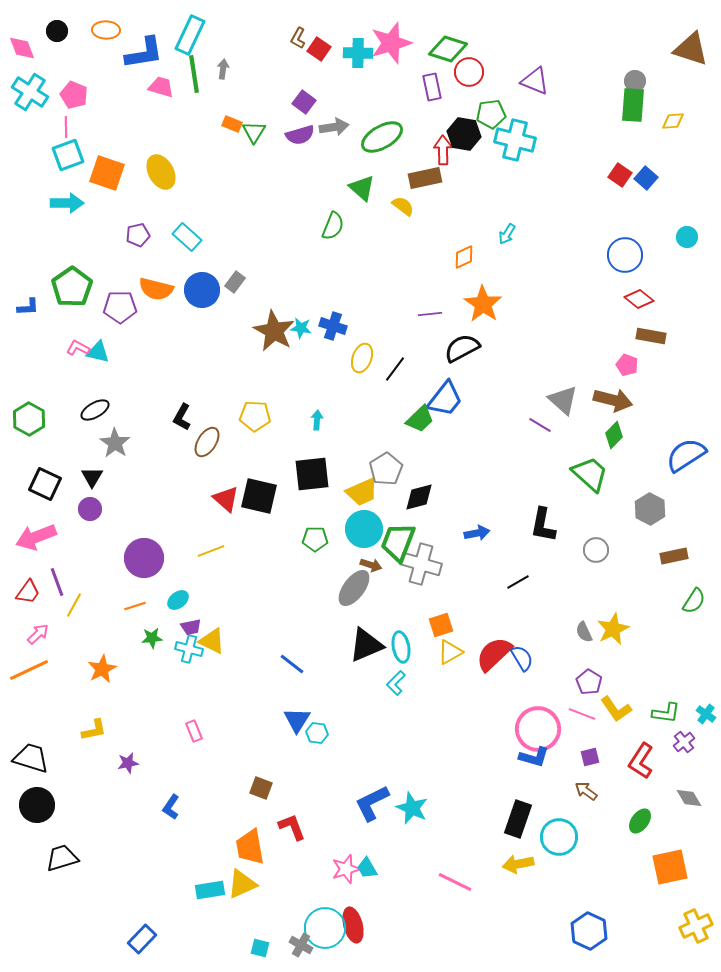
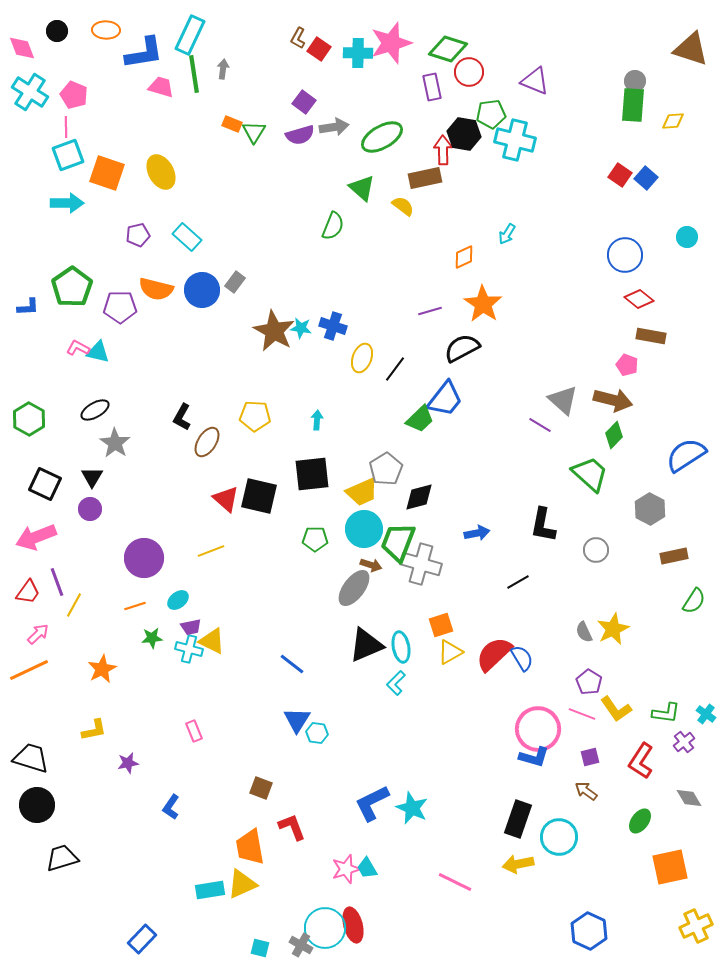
purple line at (430, 314): moved 3 px up; rotated 10 degrees counterclockwise
